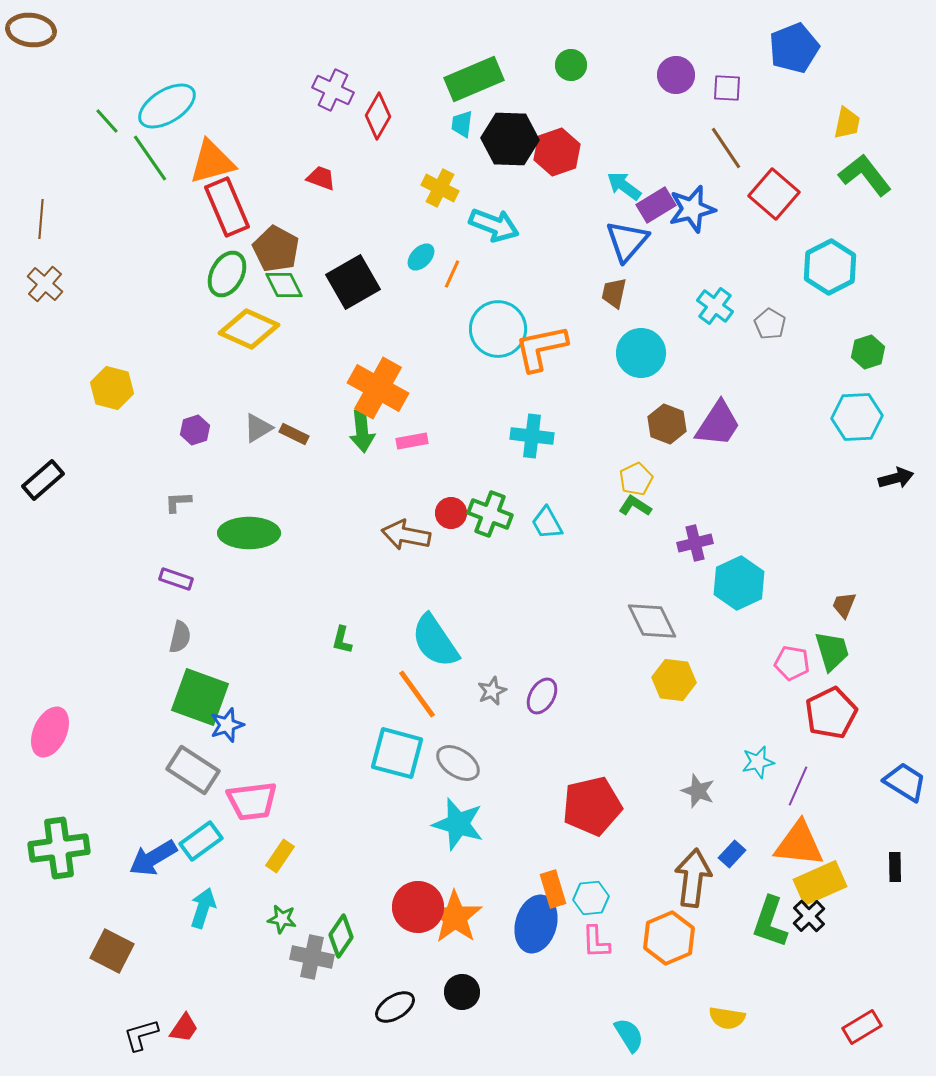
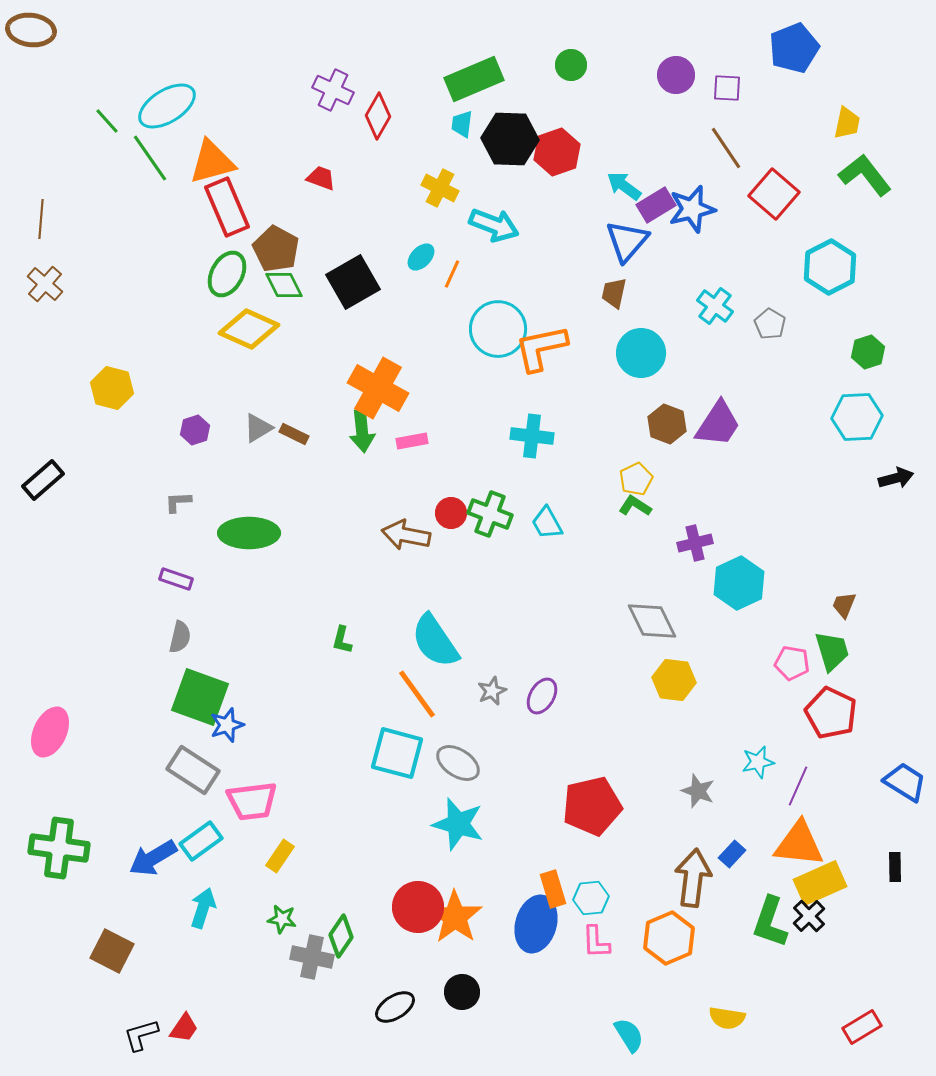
red pentagon at (831, 713): rotated 21 degrees counterclockwise
green cross at (59, 848): rotated 16 degrees clockwise
